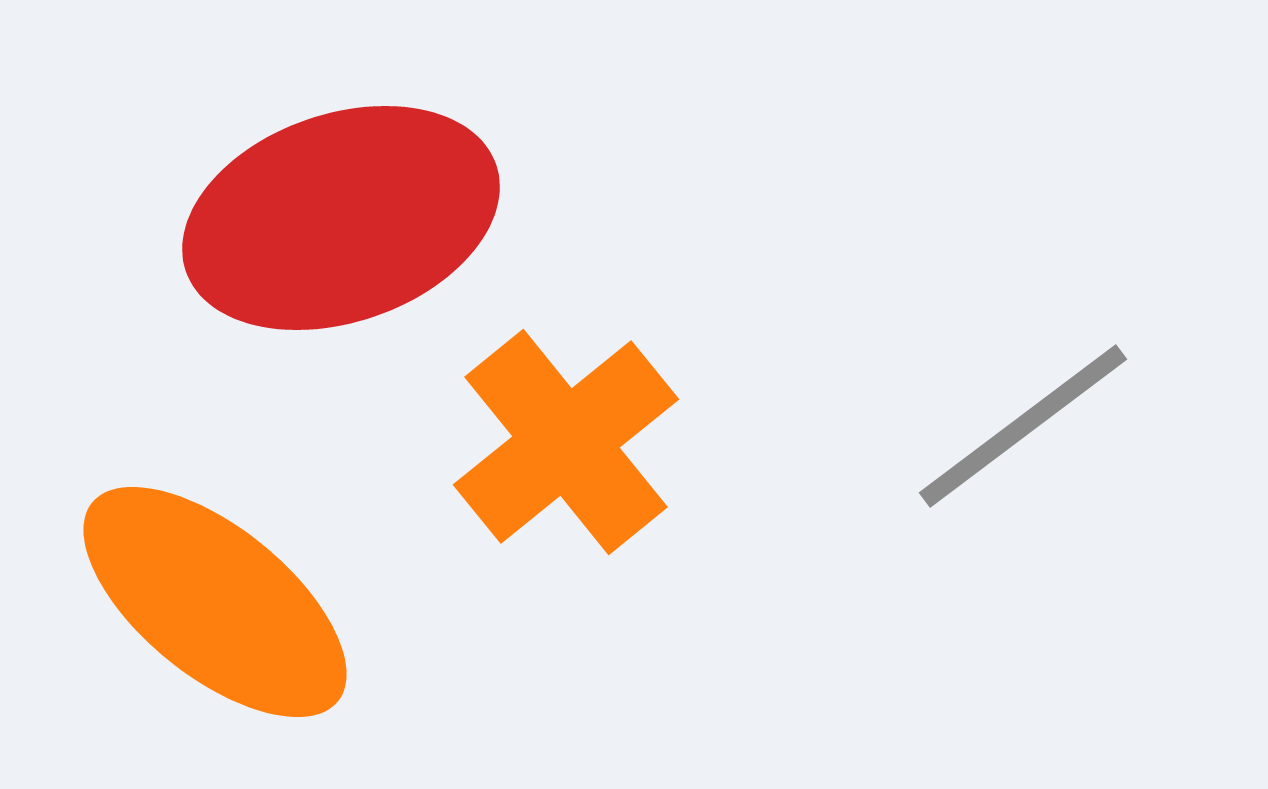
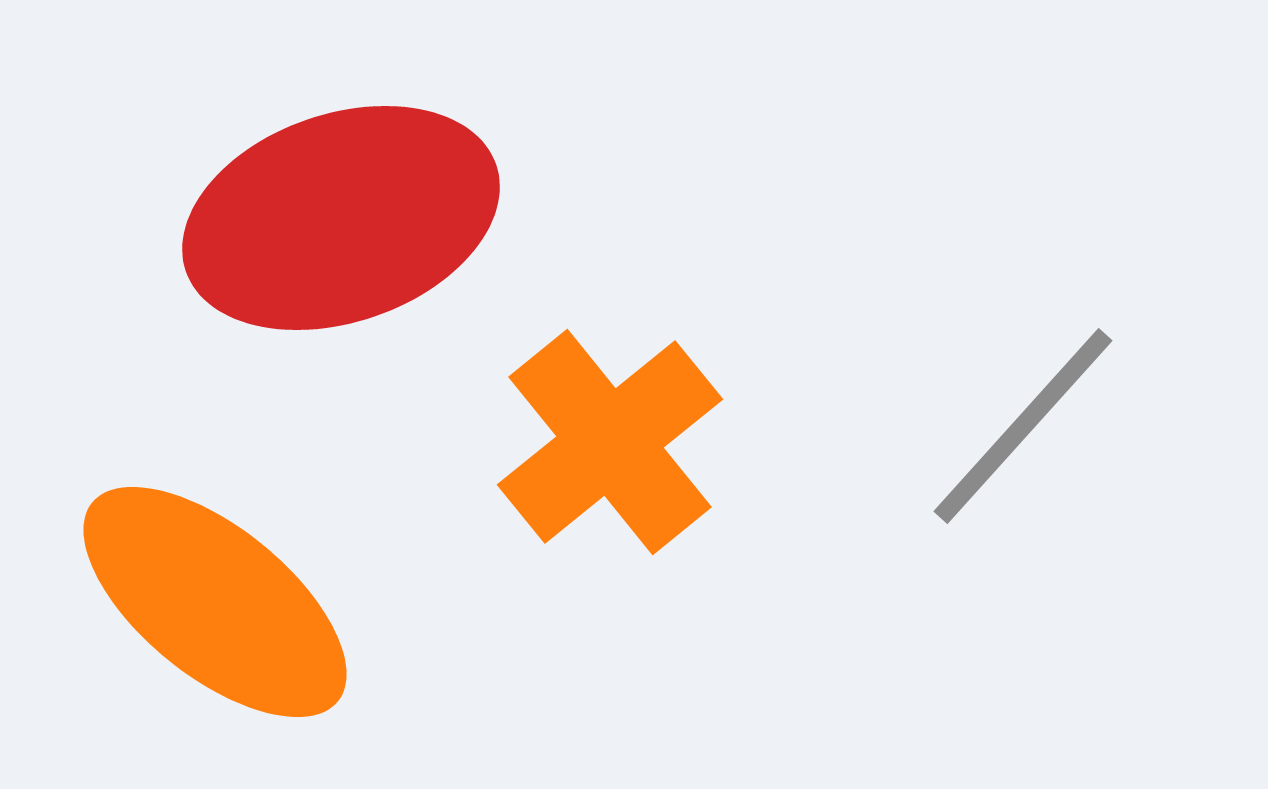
gray line: rotated 11 degrees counterclockwise
orange cross: moved 44 px right
